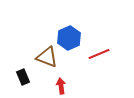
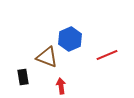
blue hexagon: moved 1 px right, 1 px down
red line: moved 8 px right, 1 px down
black rectangle: rotated 14 degrees clockwise
